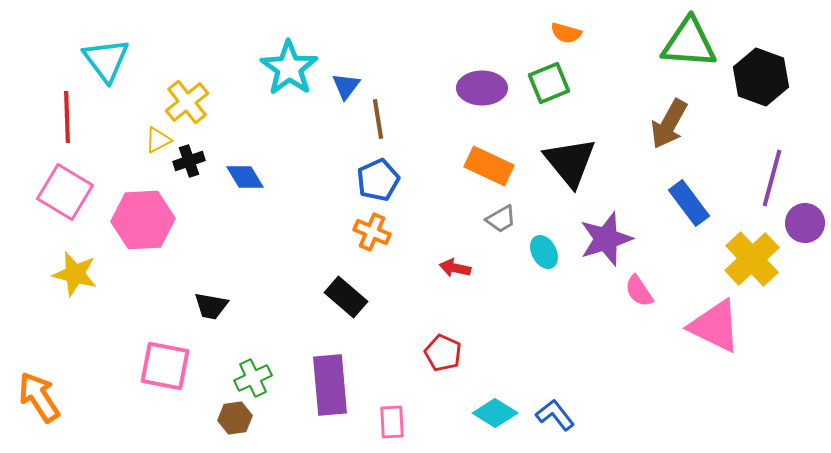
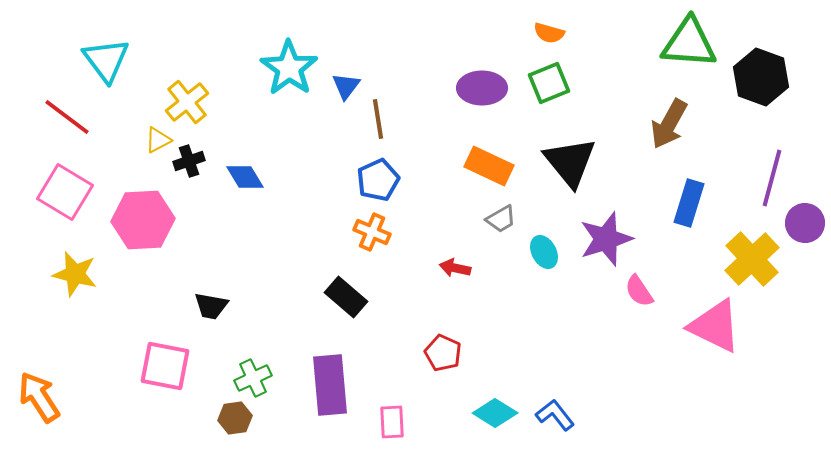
orange semicircle at (566, 33): moved 17 px left
red line at (67, 117): rotated 51 degrees counterclockwise
blue rectangle at (689, 203): rotated 54 degrees clockwise
